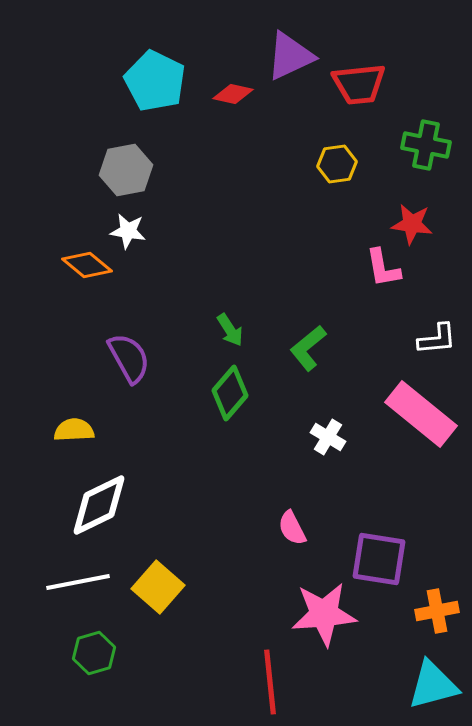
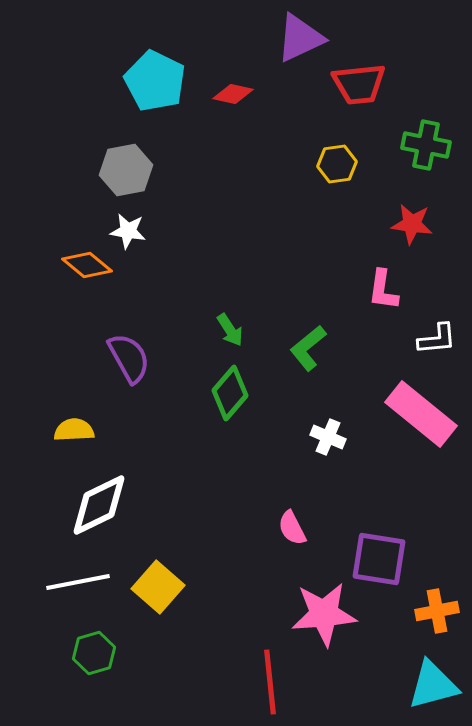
purple triangle: moved 10 px right, 18 px up
pink L-shape: moved 22 px down; rotated 18 degrees clockwise
white cross: rotated 8 degrees counterclockwise
